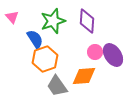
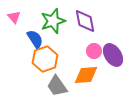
pink triangle: moved 2 px right
purple diamond: moved 2 px left; rotated 15 degrees counterclockwise
pink circle: moved 1 px left, 1 px up
orange diamond: moved 2 px right, 1 px up
